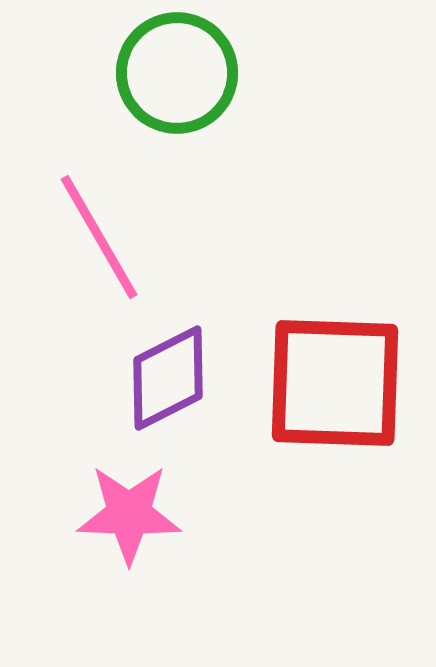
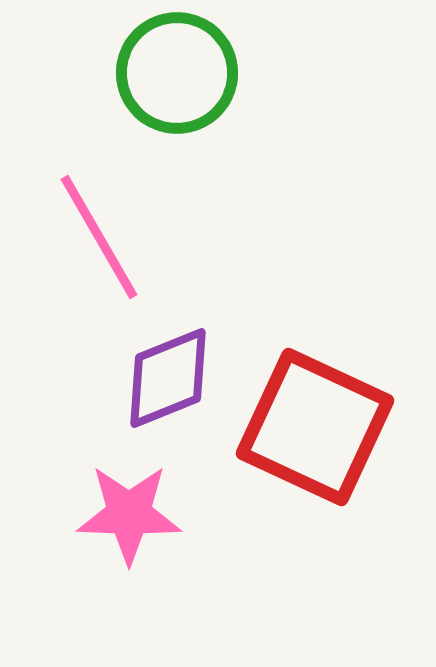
purple diamond: rotated 5 degrees clockwise
red square: moved 20 px left, 44 px down; rotated 23 degrees clockwise
